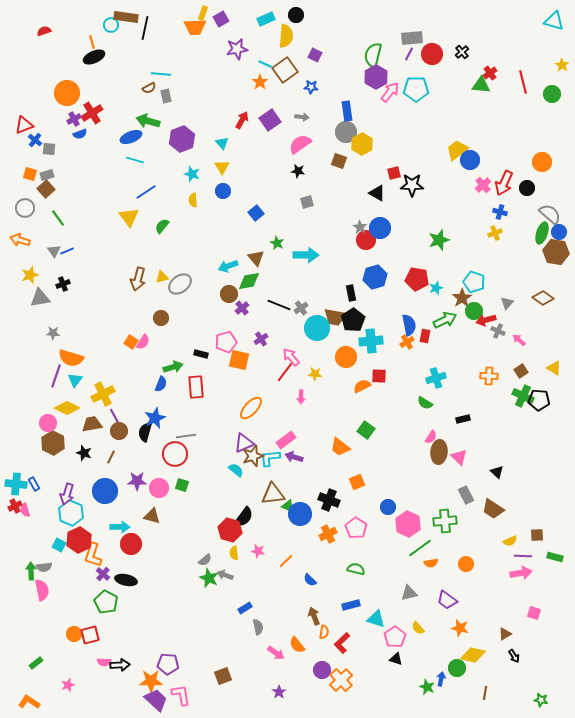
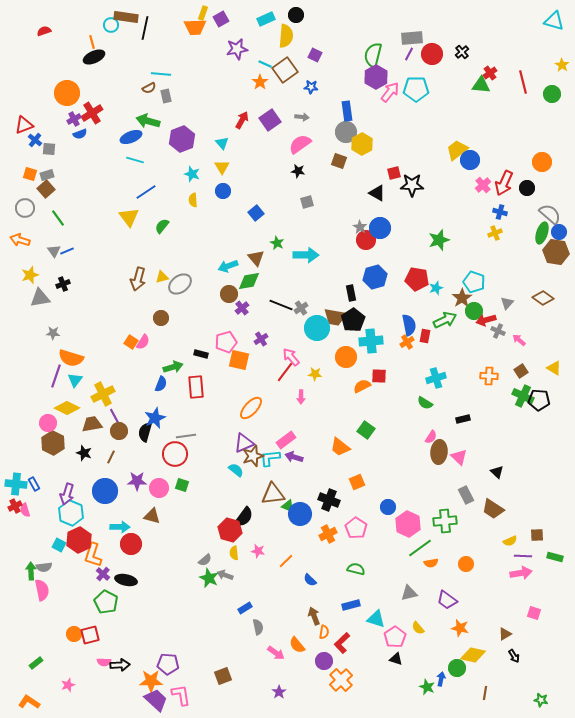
black line at (279, 305): moved 2 px right
purple circle at (322, 670): moved 2 px right, 9 px up
